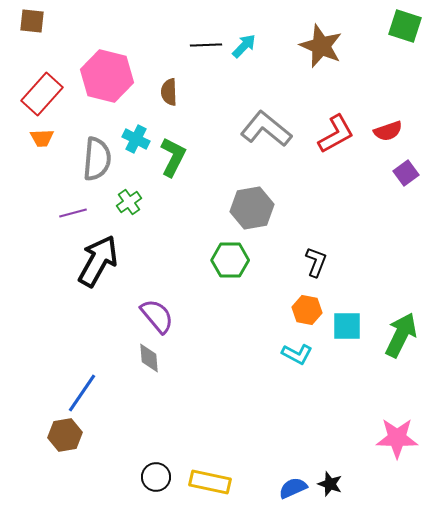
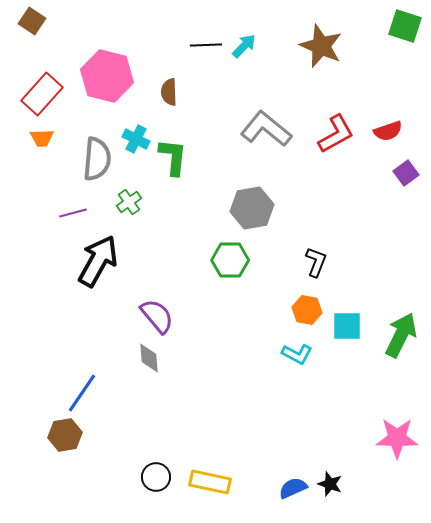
brown square: rotated 28 degrees clockwise
green L-shape: rotated 21 degrees counterclockwise
